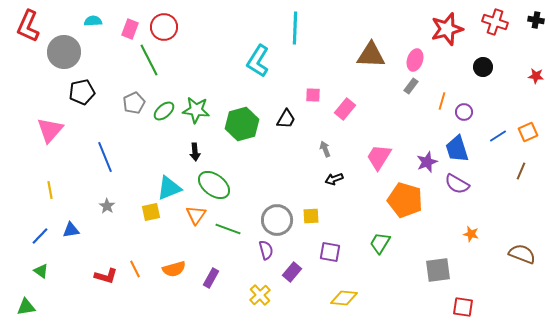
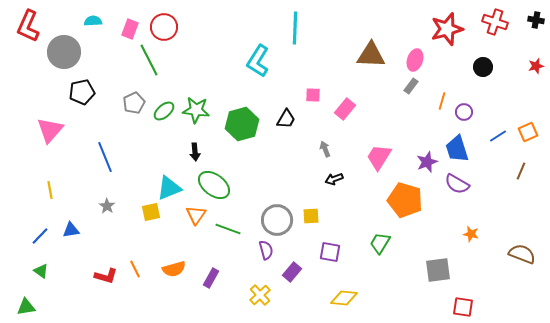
red star at (536, 76): moved 10 px up; rotated 21 degrees counterclockwise
